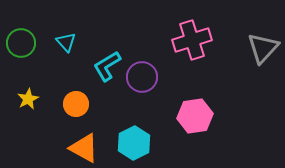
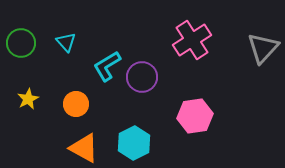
pink cross: rotated 15 degrees counterclockwise
